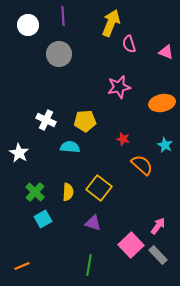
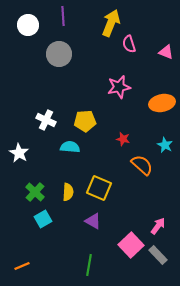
yellow square: rotated 15 degrees counterclockwise
purple triangle: moved 2 px up; rotated 12 degrees clockwise
